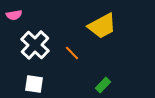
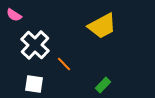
pink semicircle: rotated 42 degrees clockwise
orange line: moved 8 px left, 11 px down
